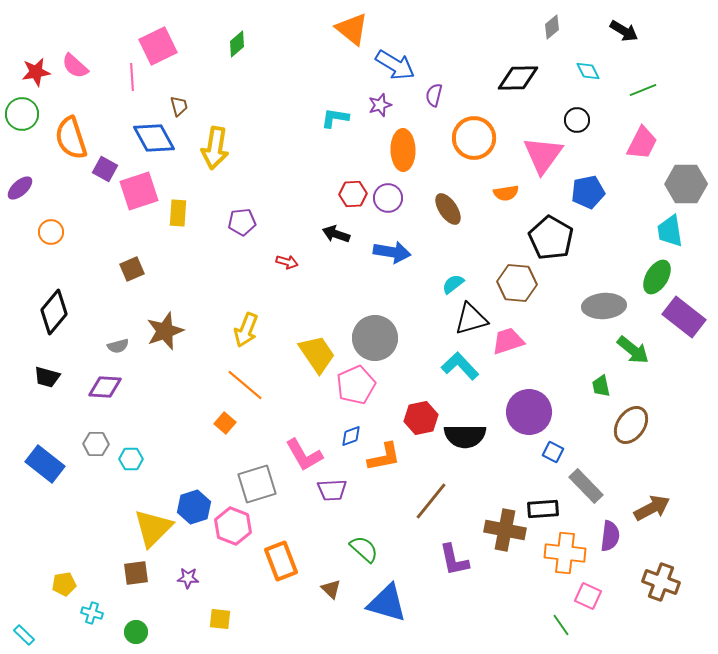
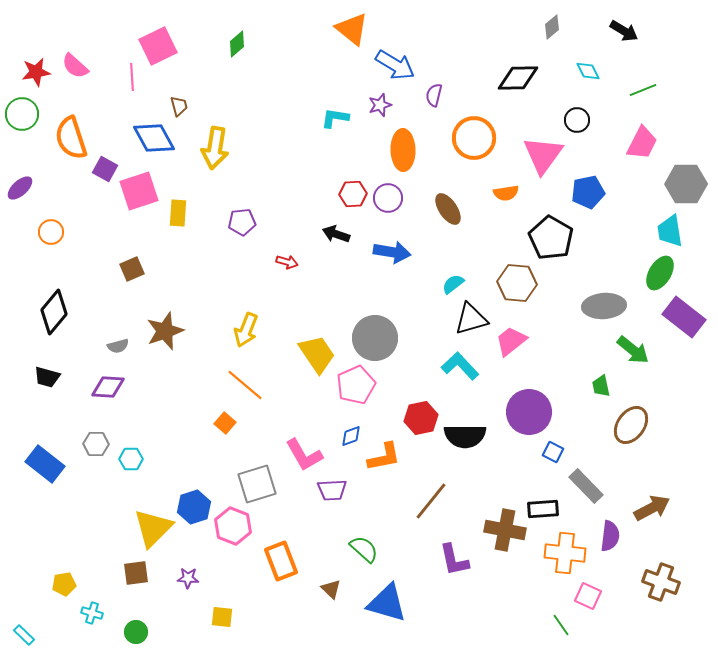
green ellipse at (657, 277): moved 3 px right, 4 px up
pink trapezoid at (508, 341): moved 3 px right; rotated 20 degrees counterclockwise
purple diamond at (105, 387): moved 3 px right
yellow square at (220, 619): moved 2 px right, 2 px up
